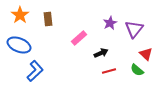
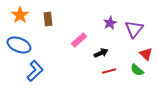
pink rectangle: moved 2 px down
